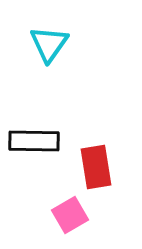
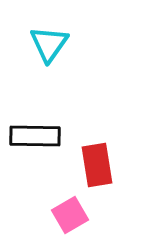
black rectangle: moved 1 px right, 5 px up
red rectangle: moved 1 px right, 2 px up
